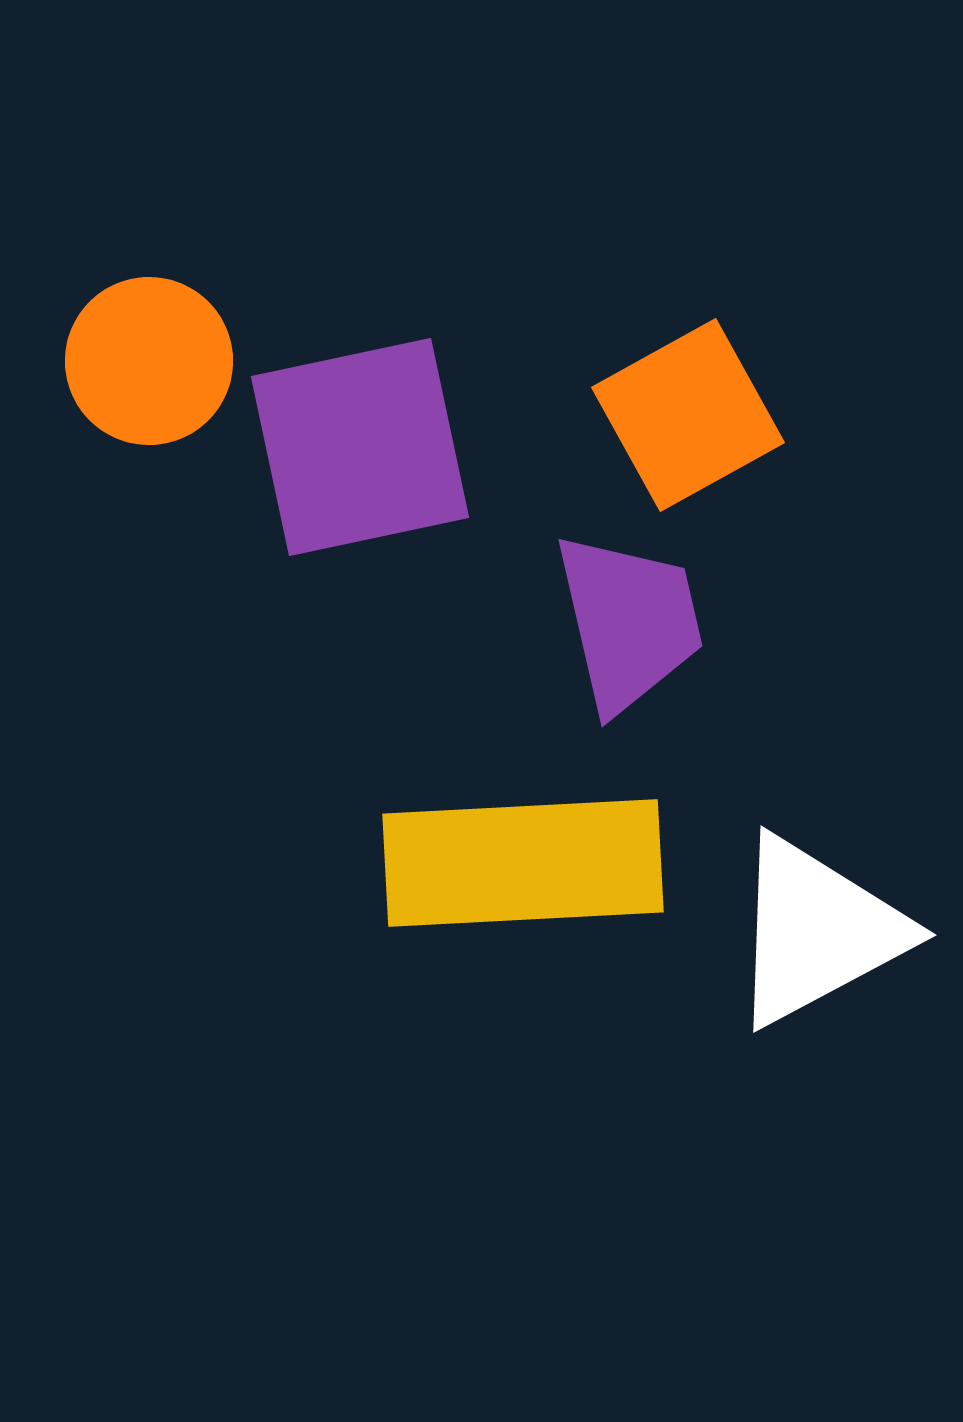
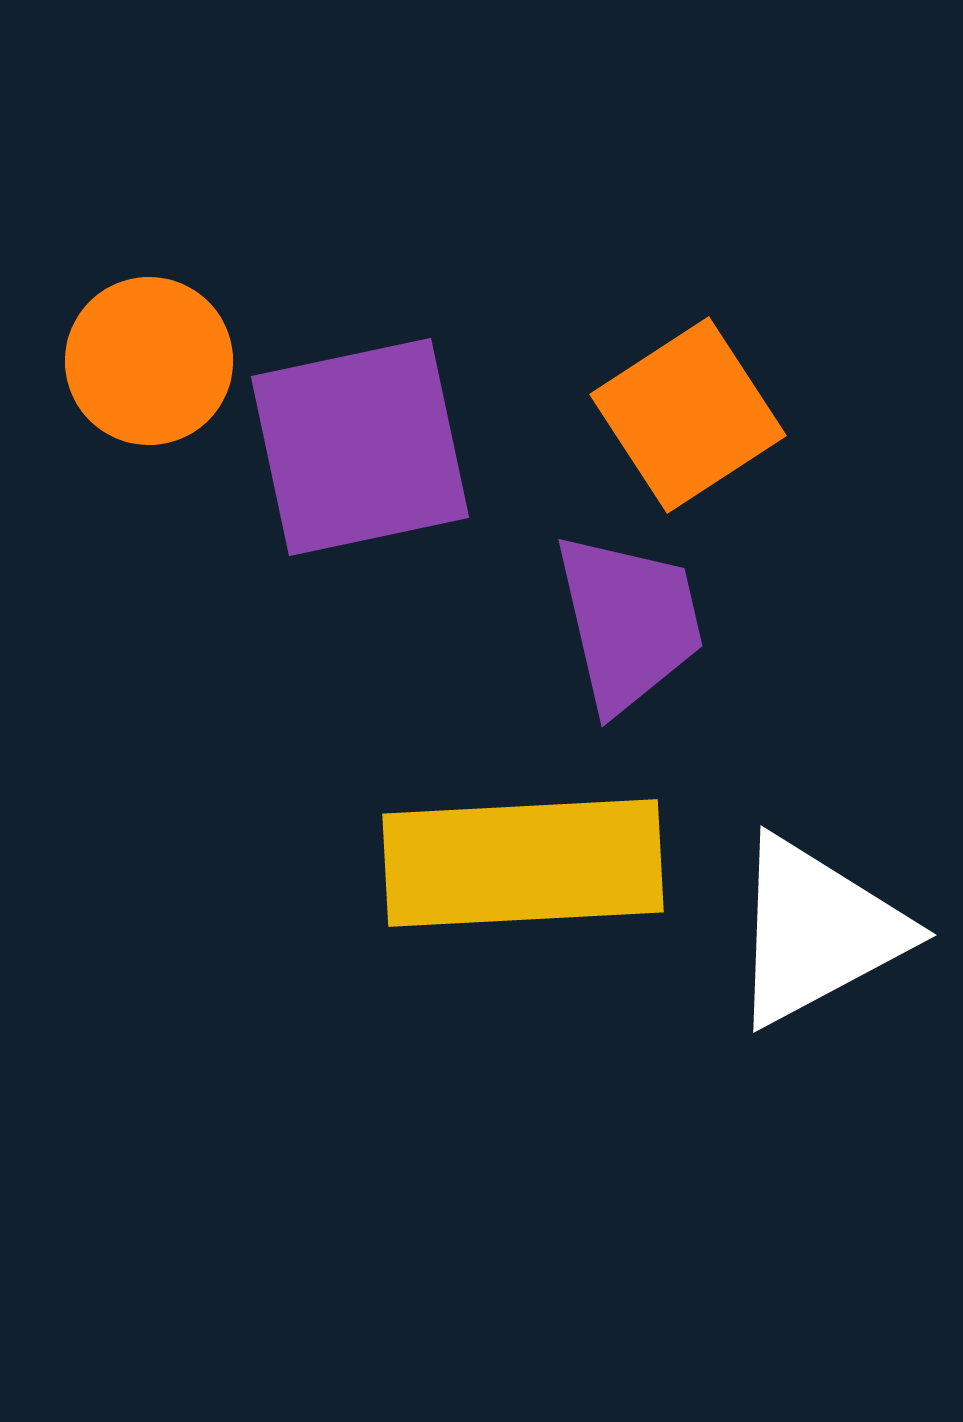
orange square: rotated 4 degrees counterclockwise
